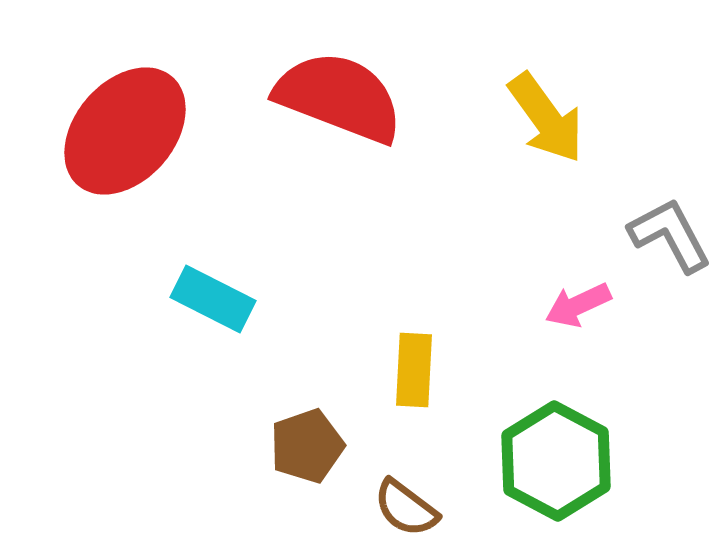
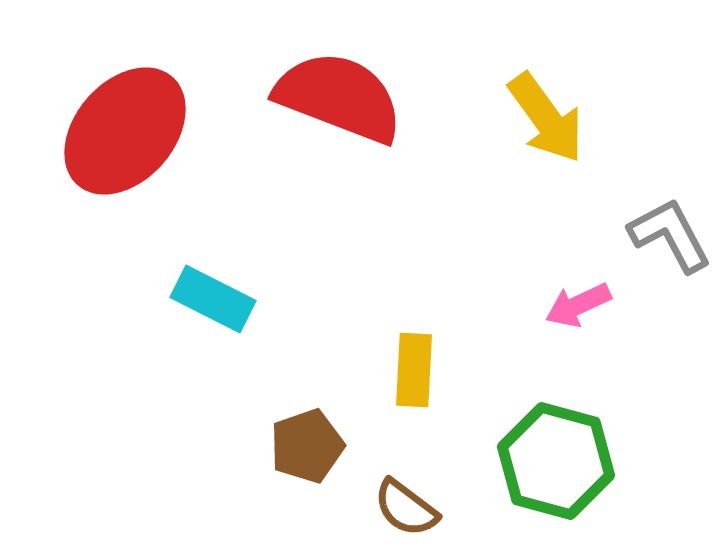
green hexagon: rotated 13 degrees counterclockwise
